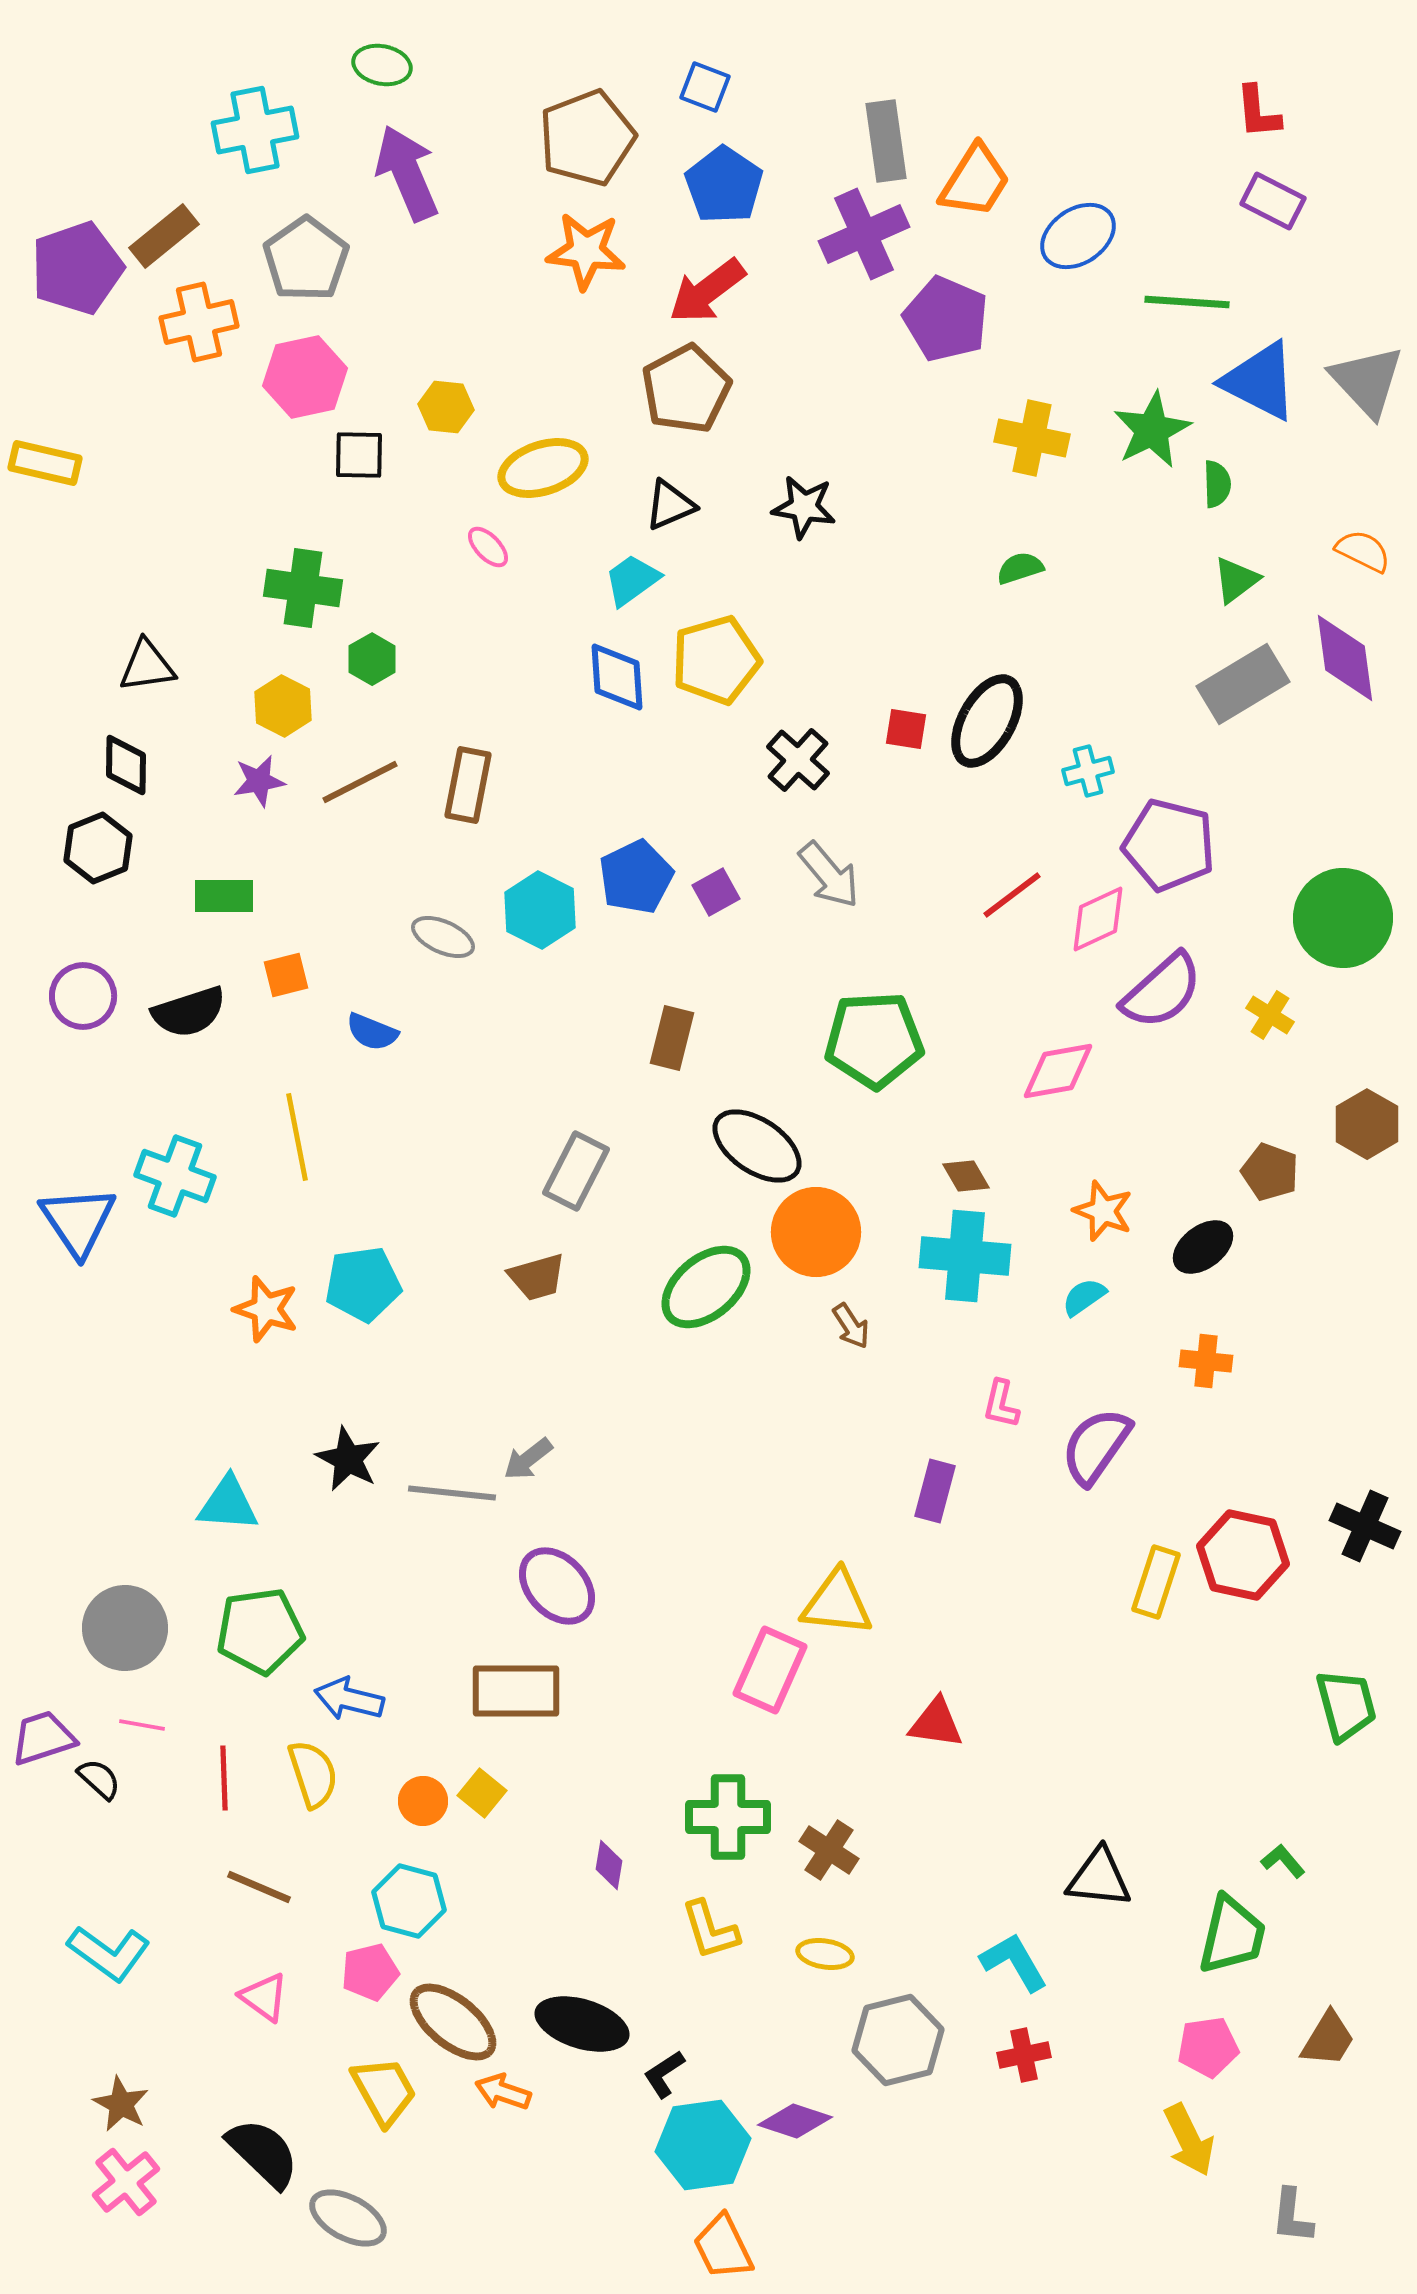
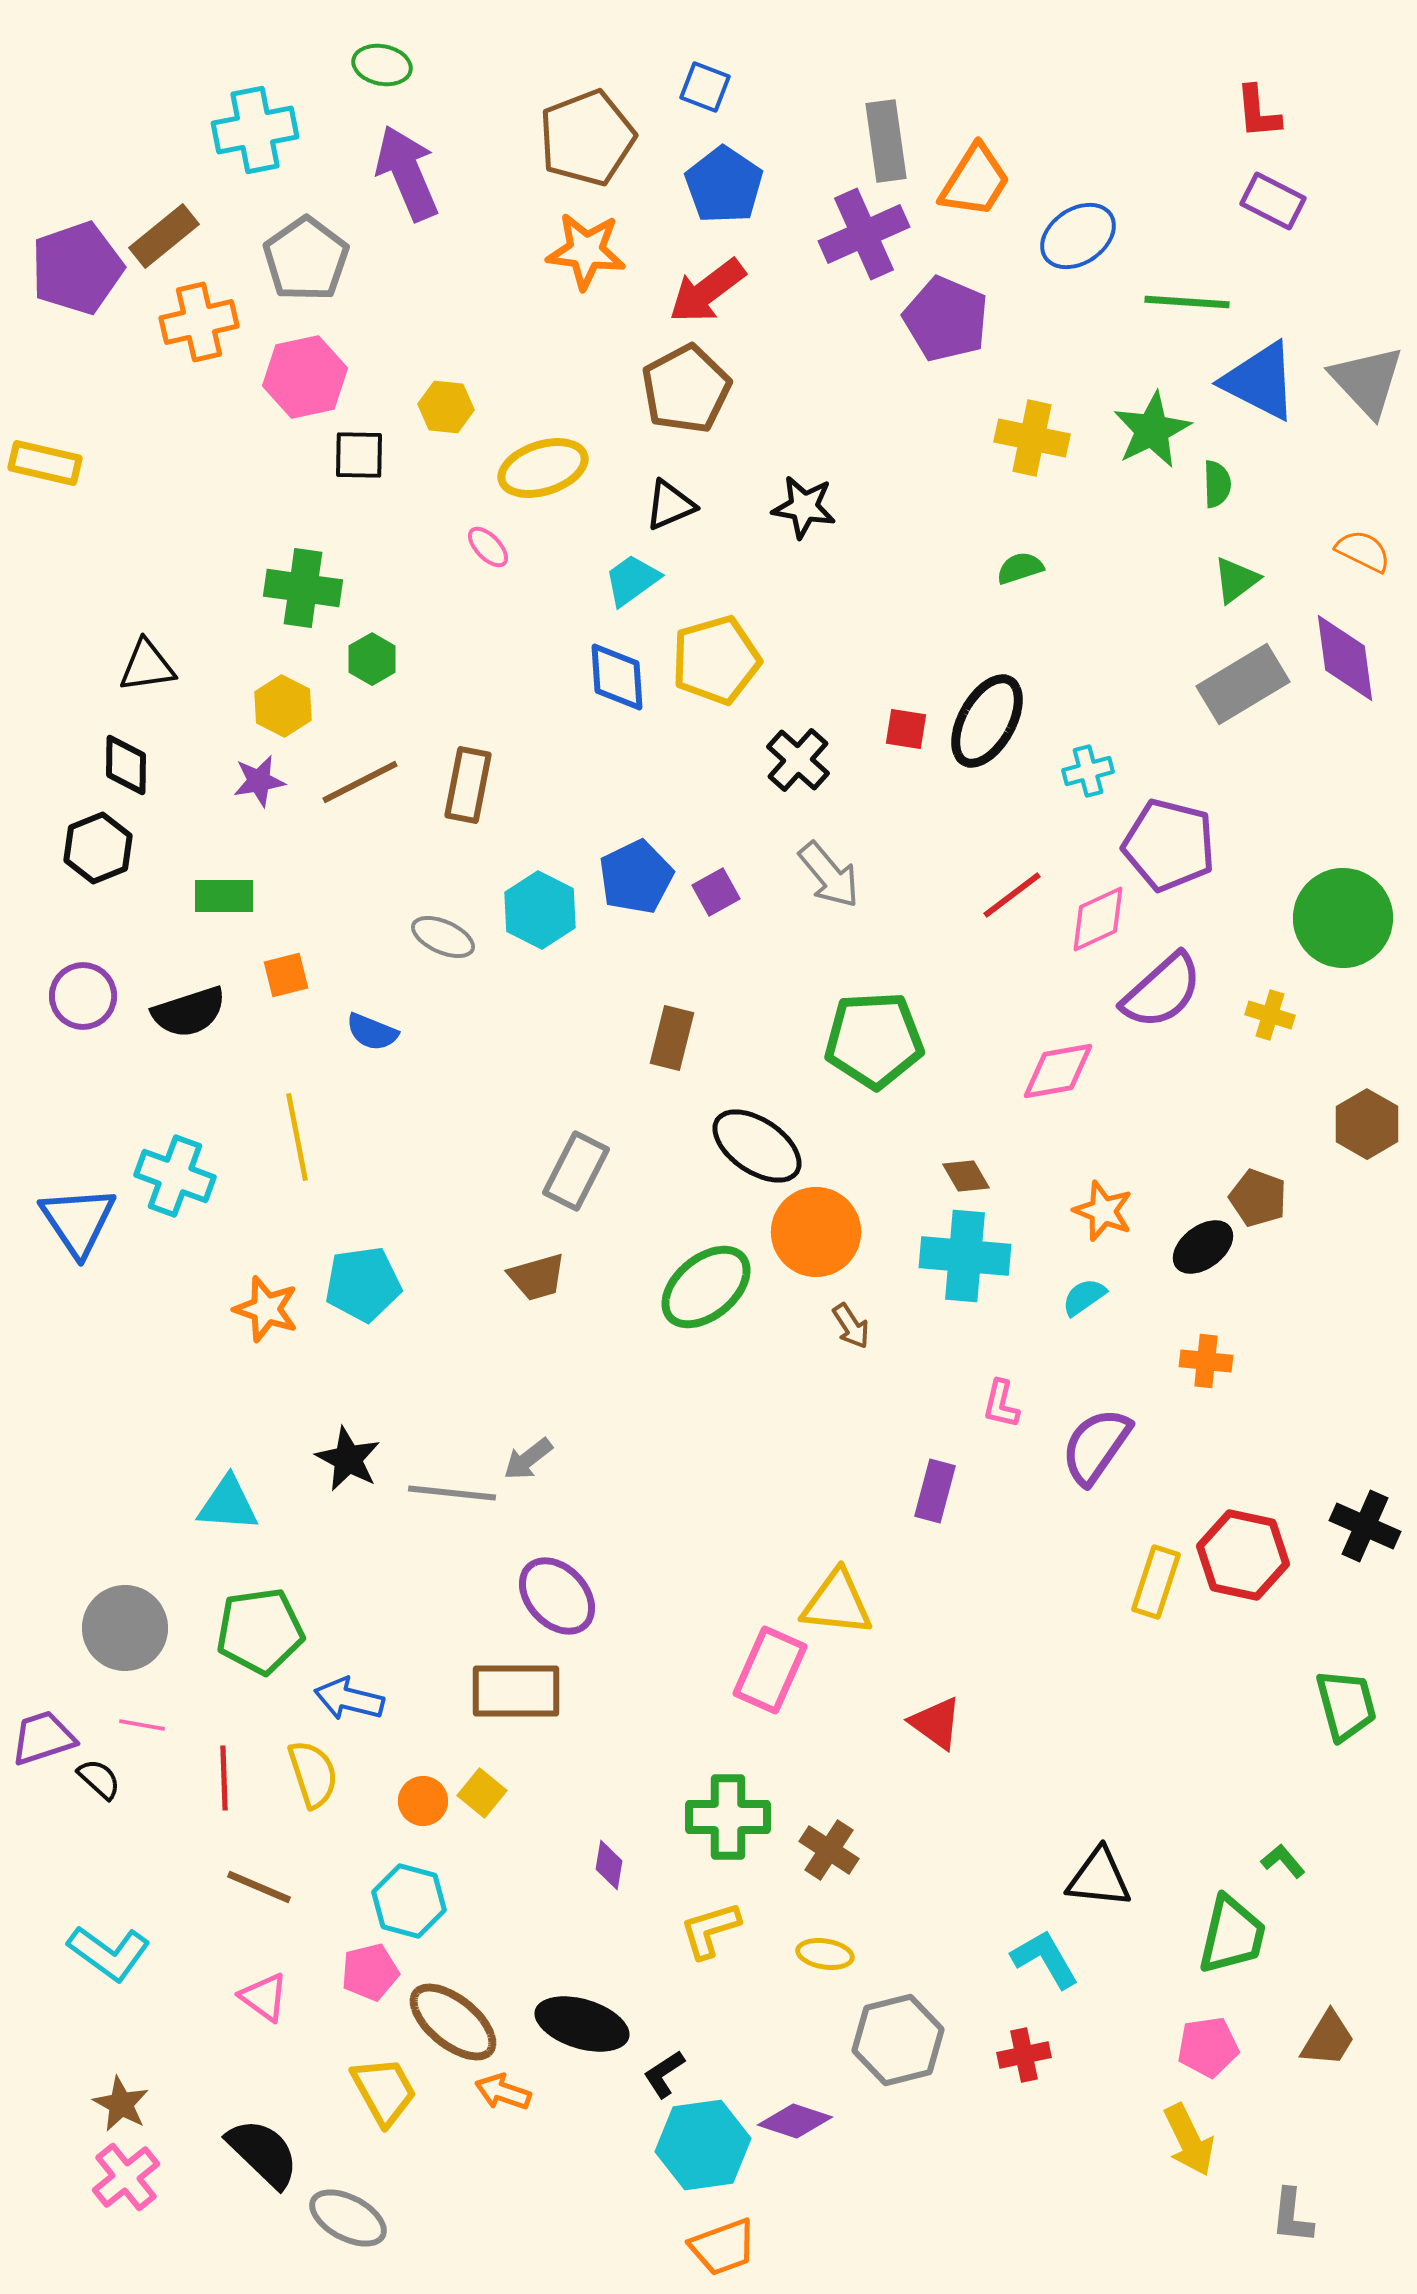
yellow cross at (1270, 1015): rotated 15 degrees counterclockwise
brown pentagon at (1270, 1172): moved 12 px left, 26 px down
purple ellipse at (557, 1586): moved 10 px down
red triangle at (936, 1723): rotated 28 degrees clockwise
yellow L-shape at (710, 1930): rotated 90 degrees clockwise
cyan L-shape at (1014, 1962): moved 31 px right, 3 px up
pink cross at (126, 2182): moved 5 px up
orange trapezoid at (723, 2247): rotated 84 degrees counterclockwise
